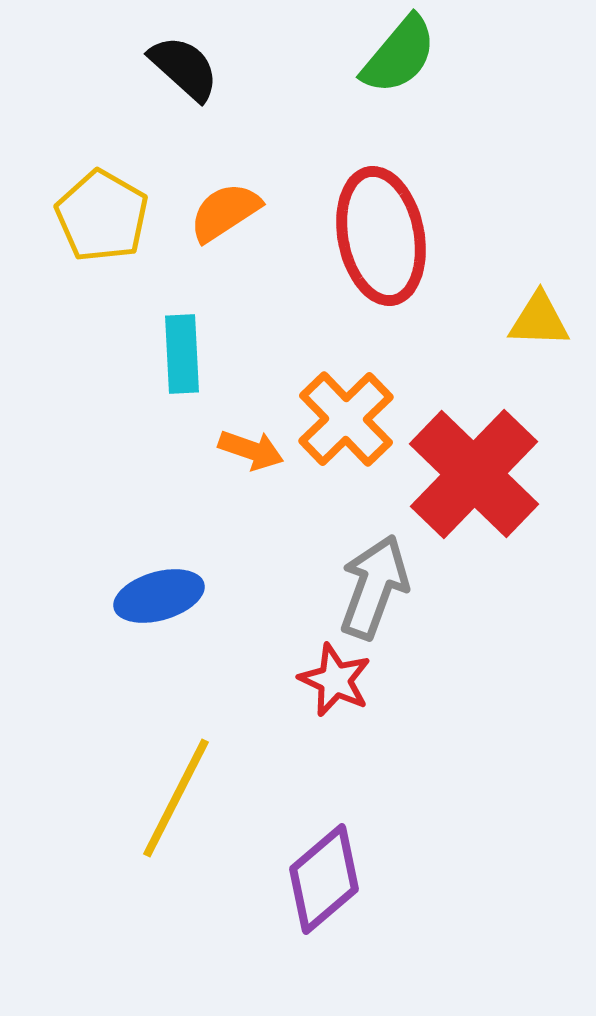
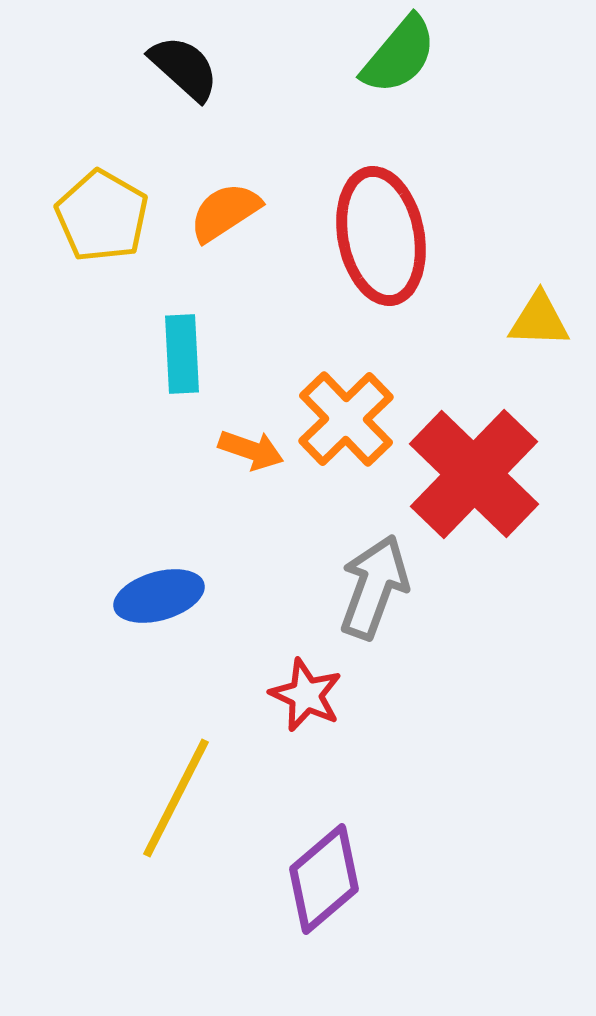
red star: moved 29 px left, 15 px down
